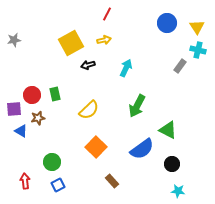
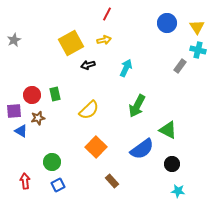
gray star: rotated 16 degrees counterclockwise
purple square: moved 2 px down
